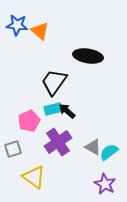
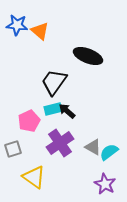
black ellipse: rotated 12 degrees clockwise
purple cross: moved 2 px right, 1 px down
